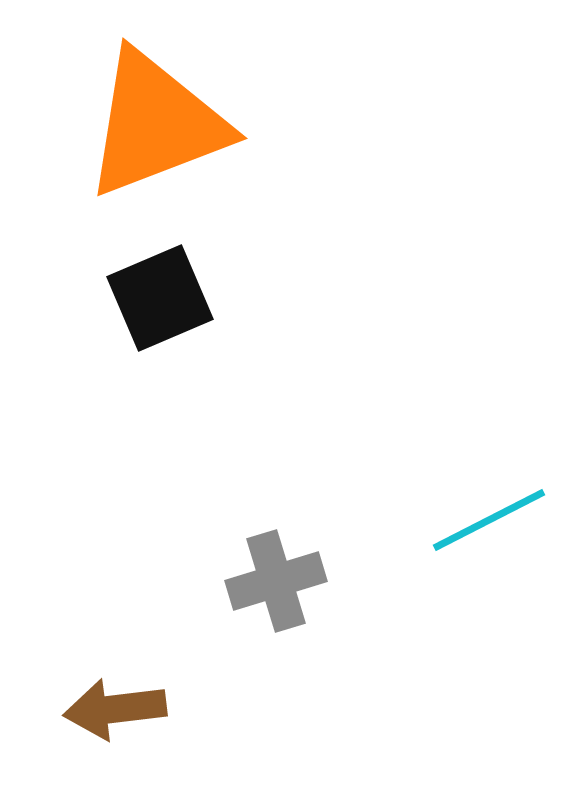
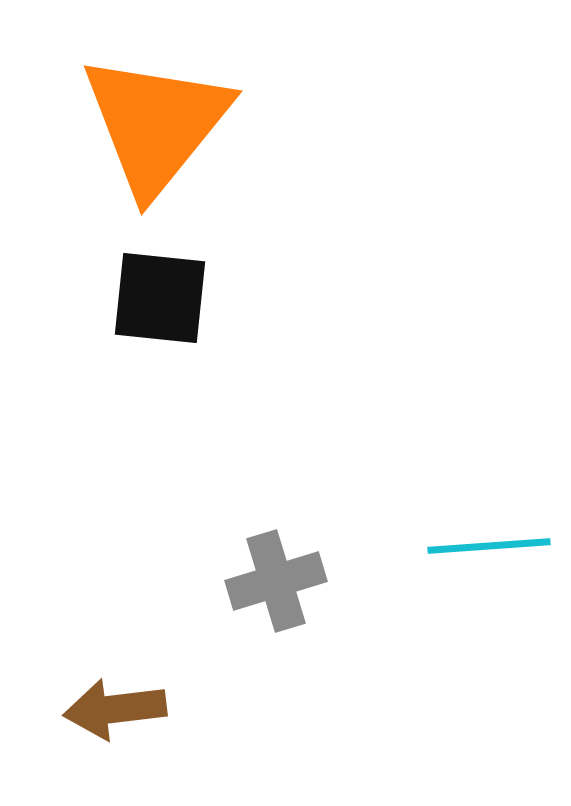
orange triangle: rotated 30 degrees counterclockwise
black square: rotated 29 degrees clockwise
cyan line: moved 26 px down; rotated 23 degrees clockwise
